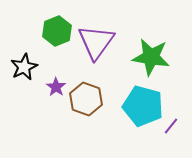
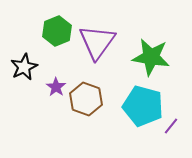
purple triangle: moved 1 px right
